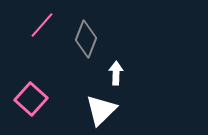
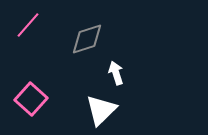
pink line: moved 14 px left
gray diamond: moved 1 px right; rotated 51 degrees clockwise
white arrow: rotated 20 degrees counterclockwise
